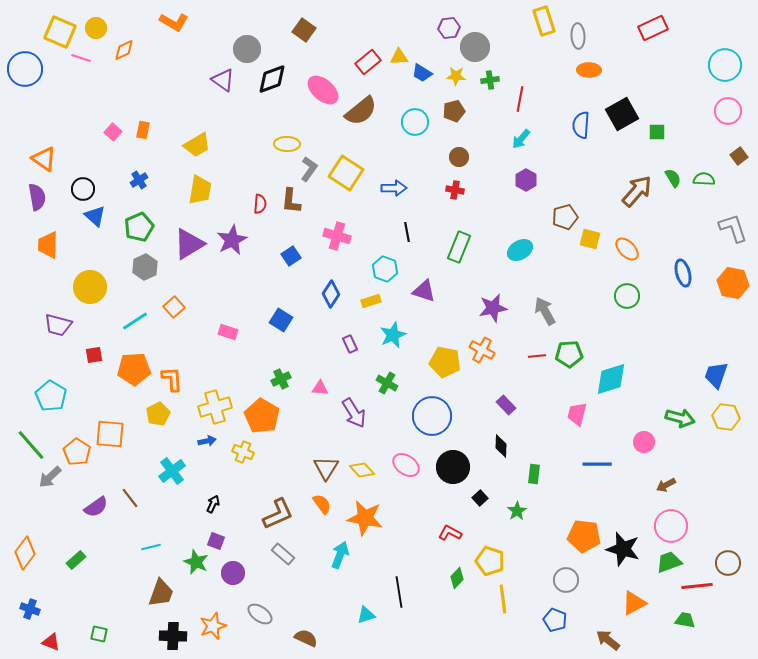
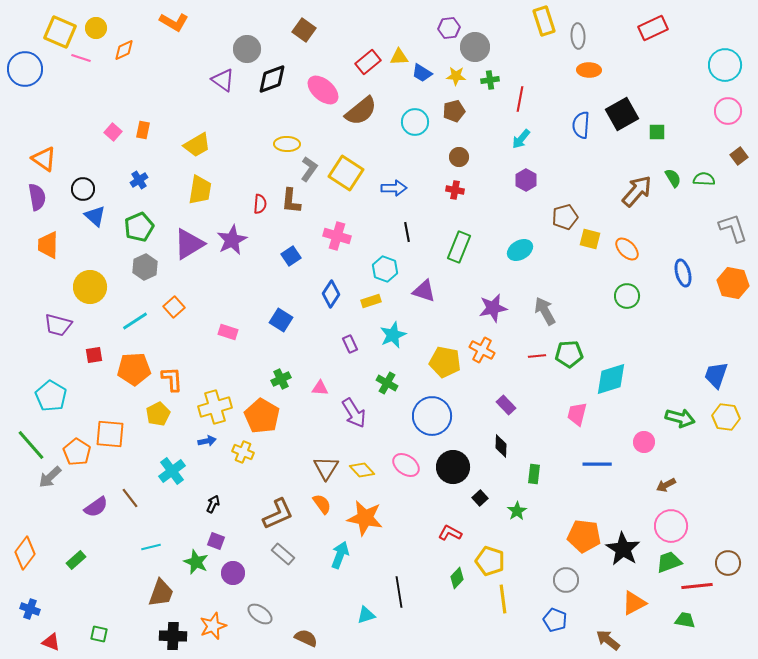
black star at (623, 549): rotated 16 degrees clockwise
